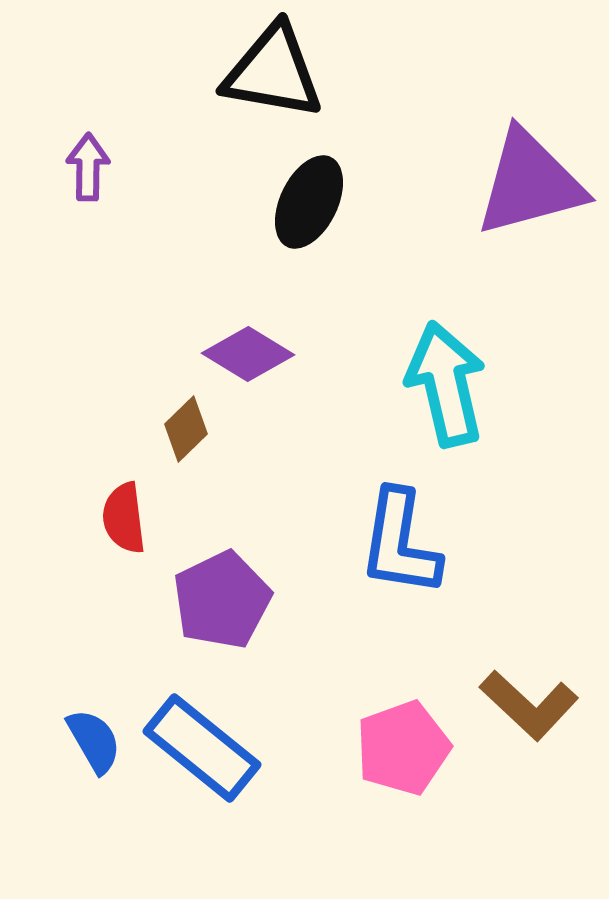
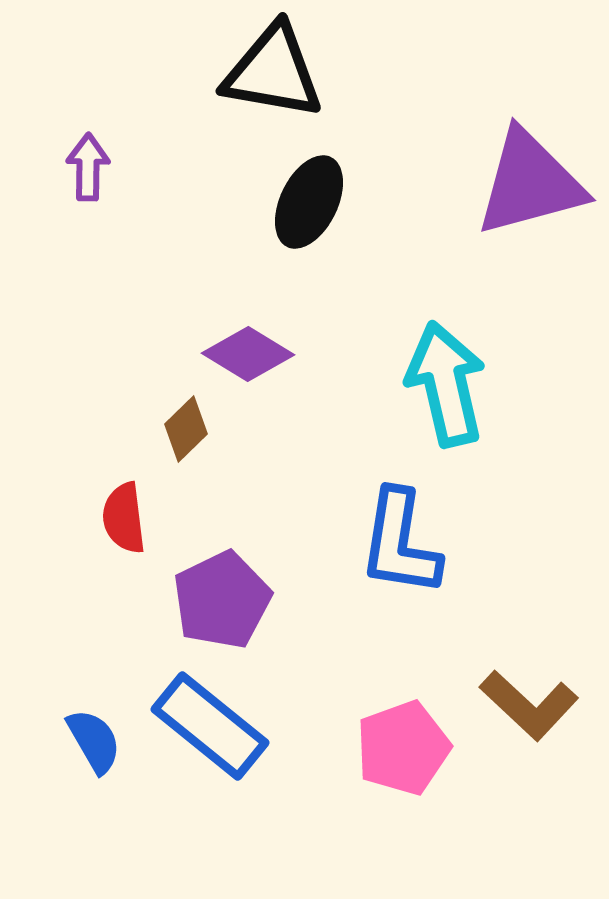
blue rectangle: moved 8 px right, 22 px up
